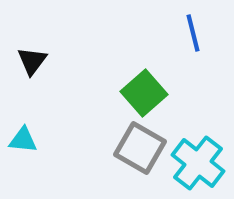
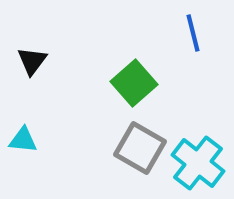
green square: moved 10 px left, 10 px up
